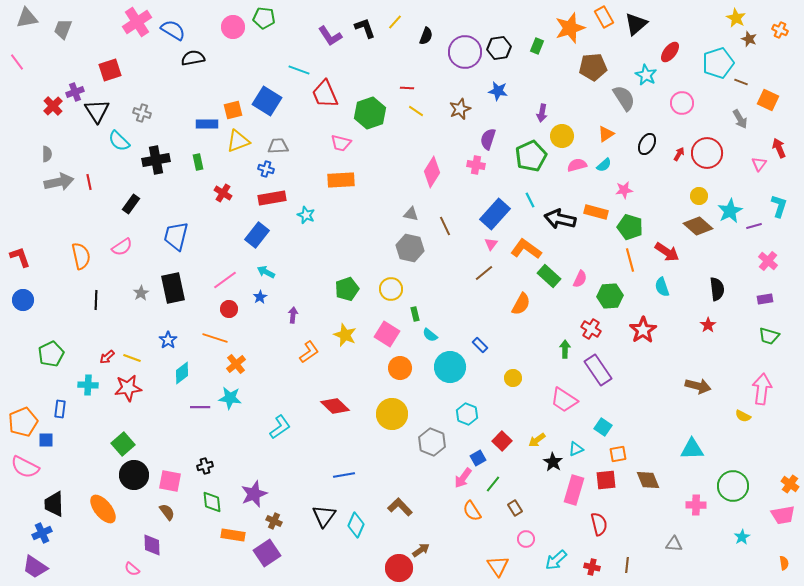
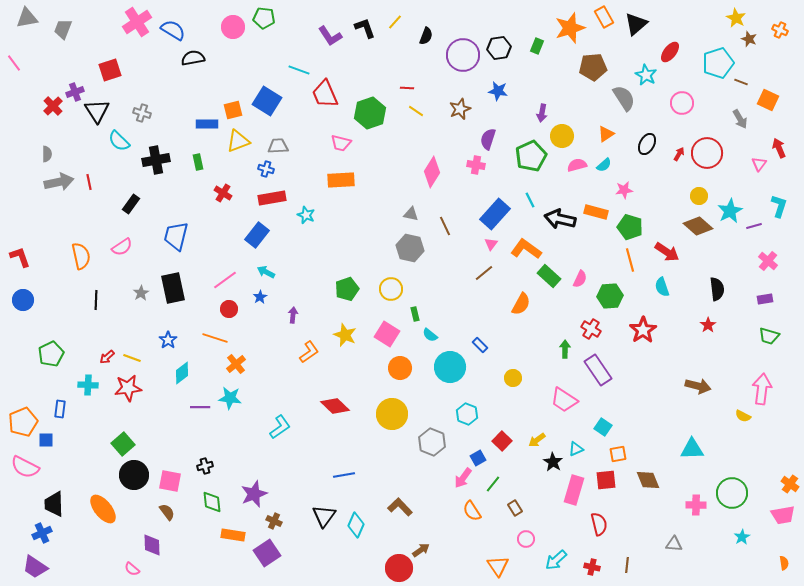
purple circle at (465, 52): moved 2 px left, 3 px down
pink line at (17, 62): moved 3 px left, 1 px down
green circle at (733, 486): moved 1 px left, 7 px down
